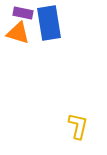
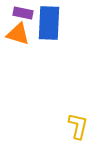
blue rectangle: rotated 12 degrees clockwise
orange triangle: moved 1 px down
